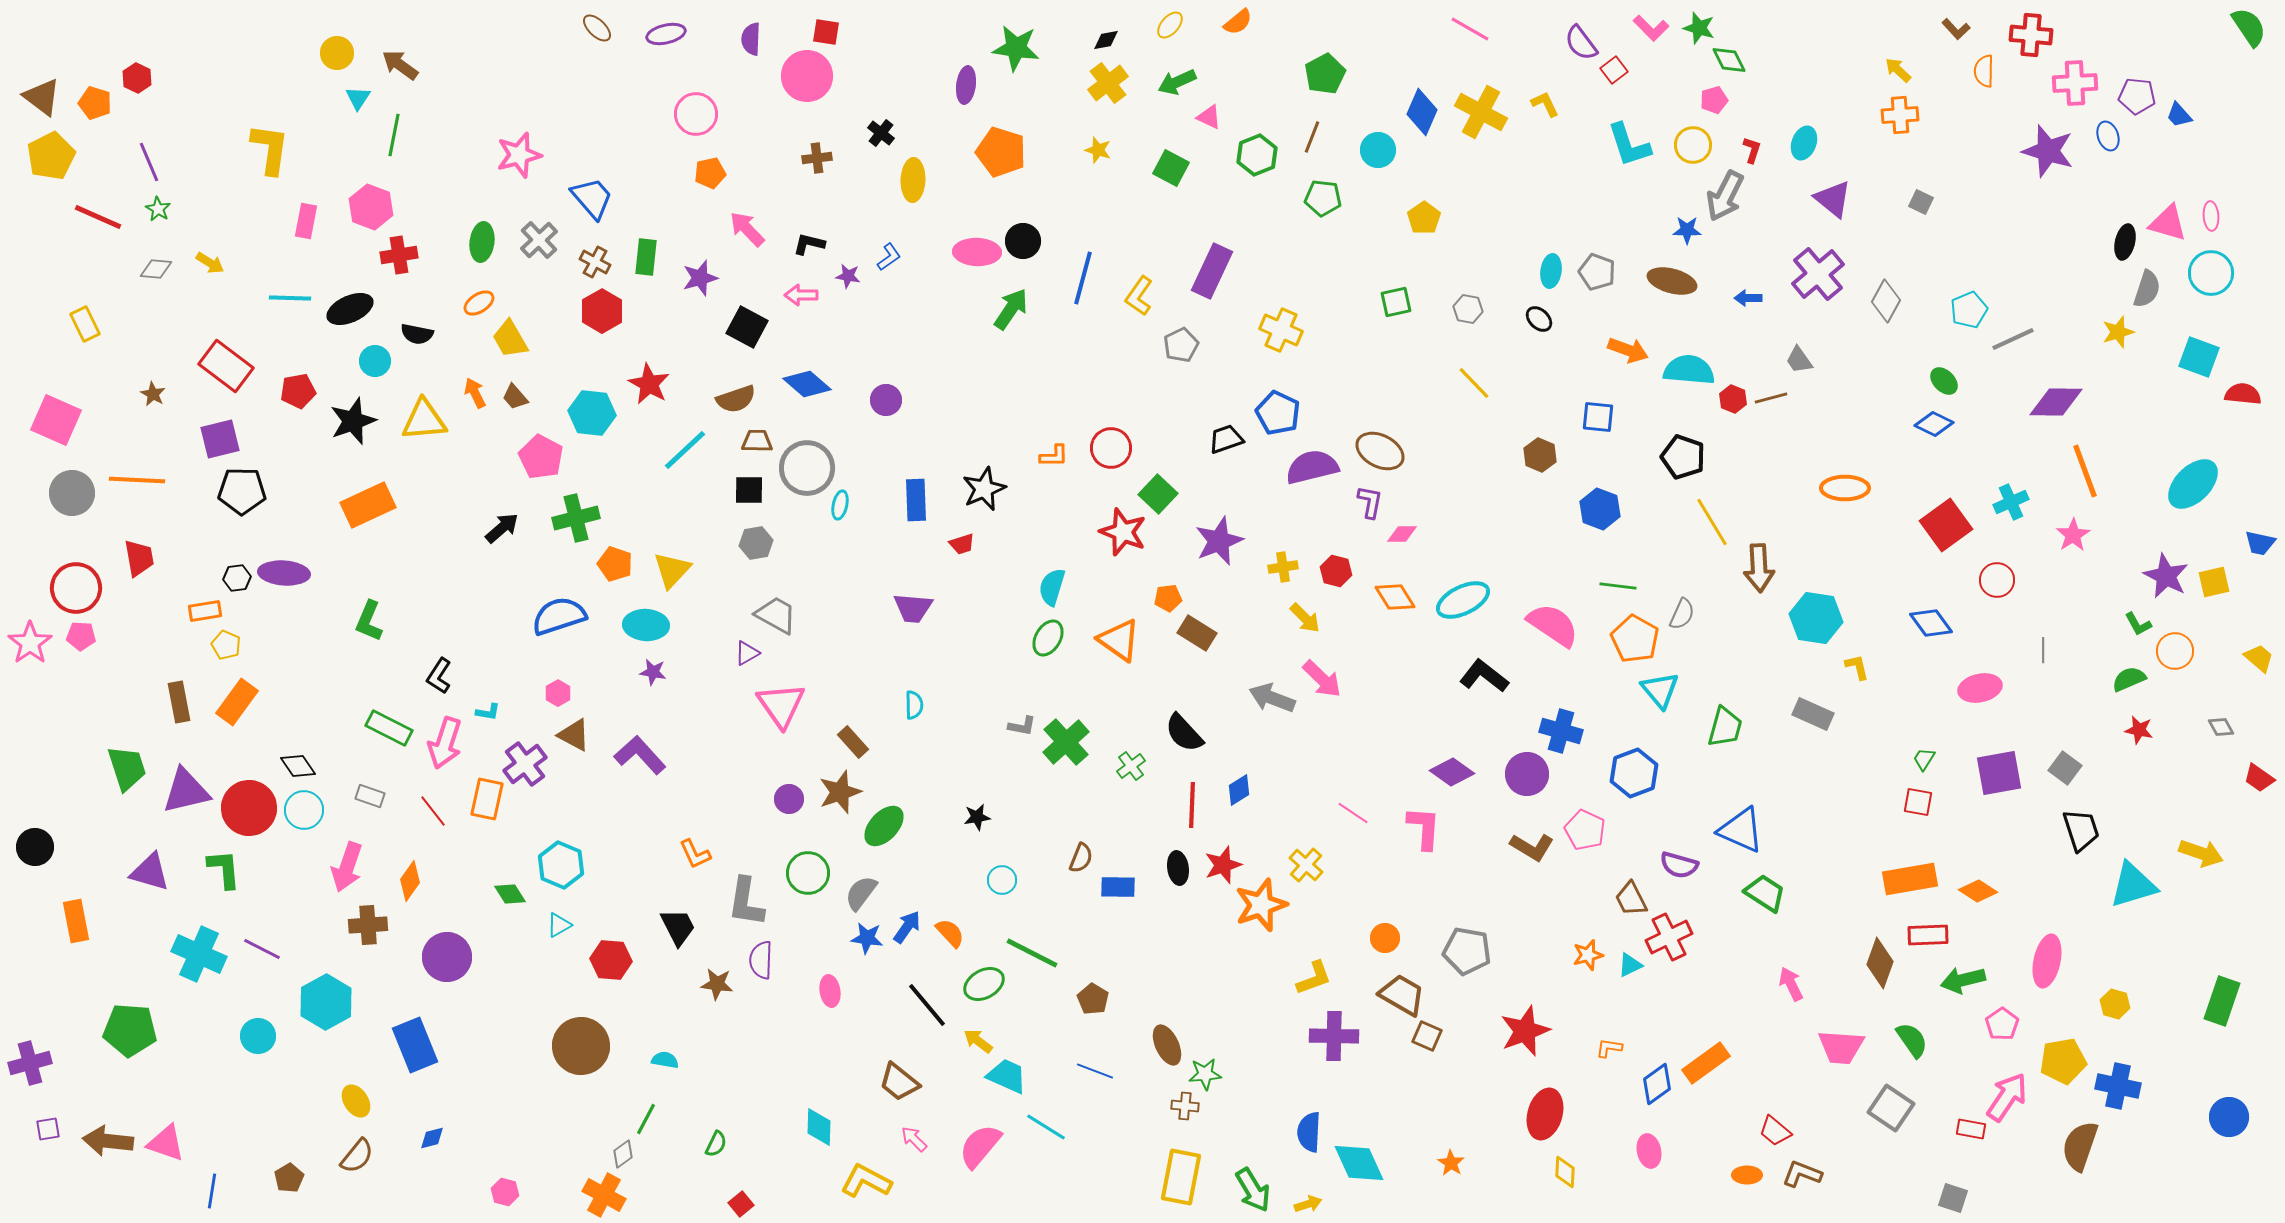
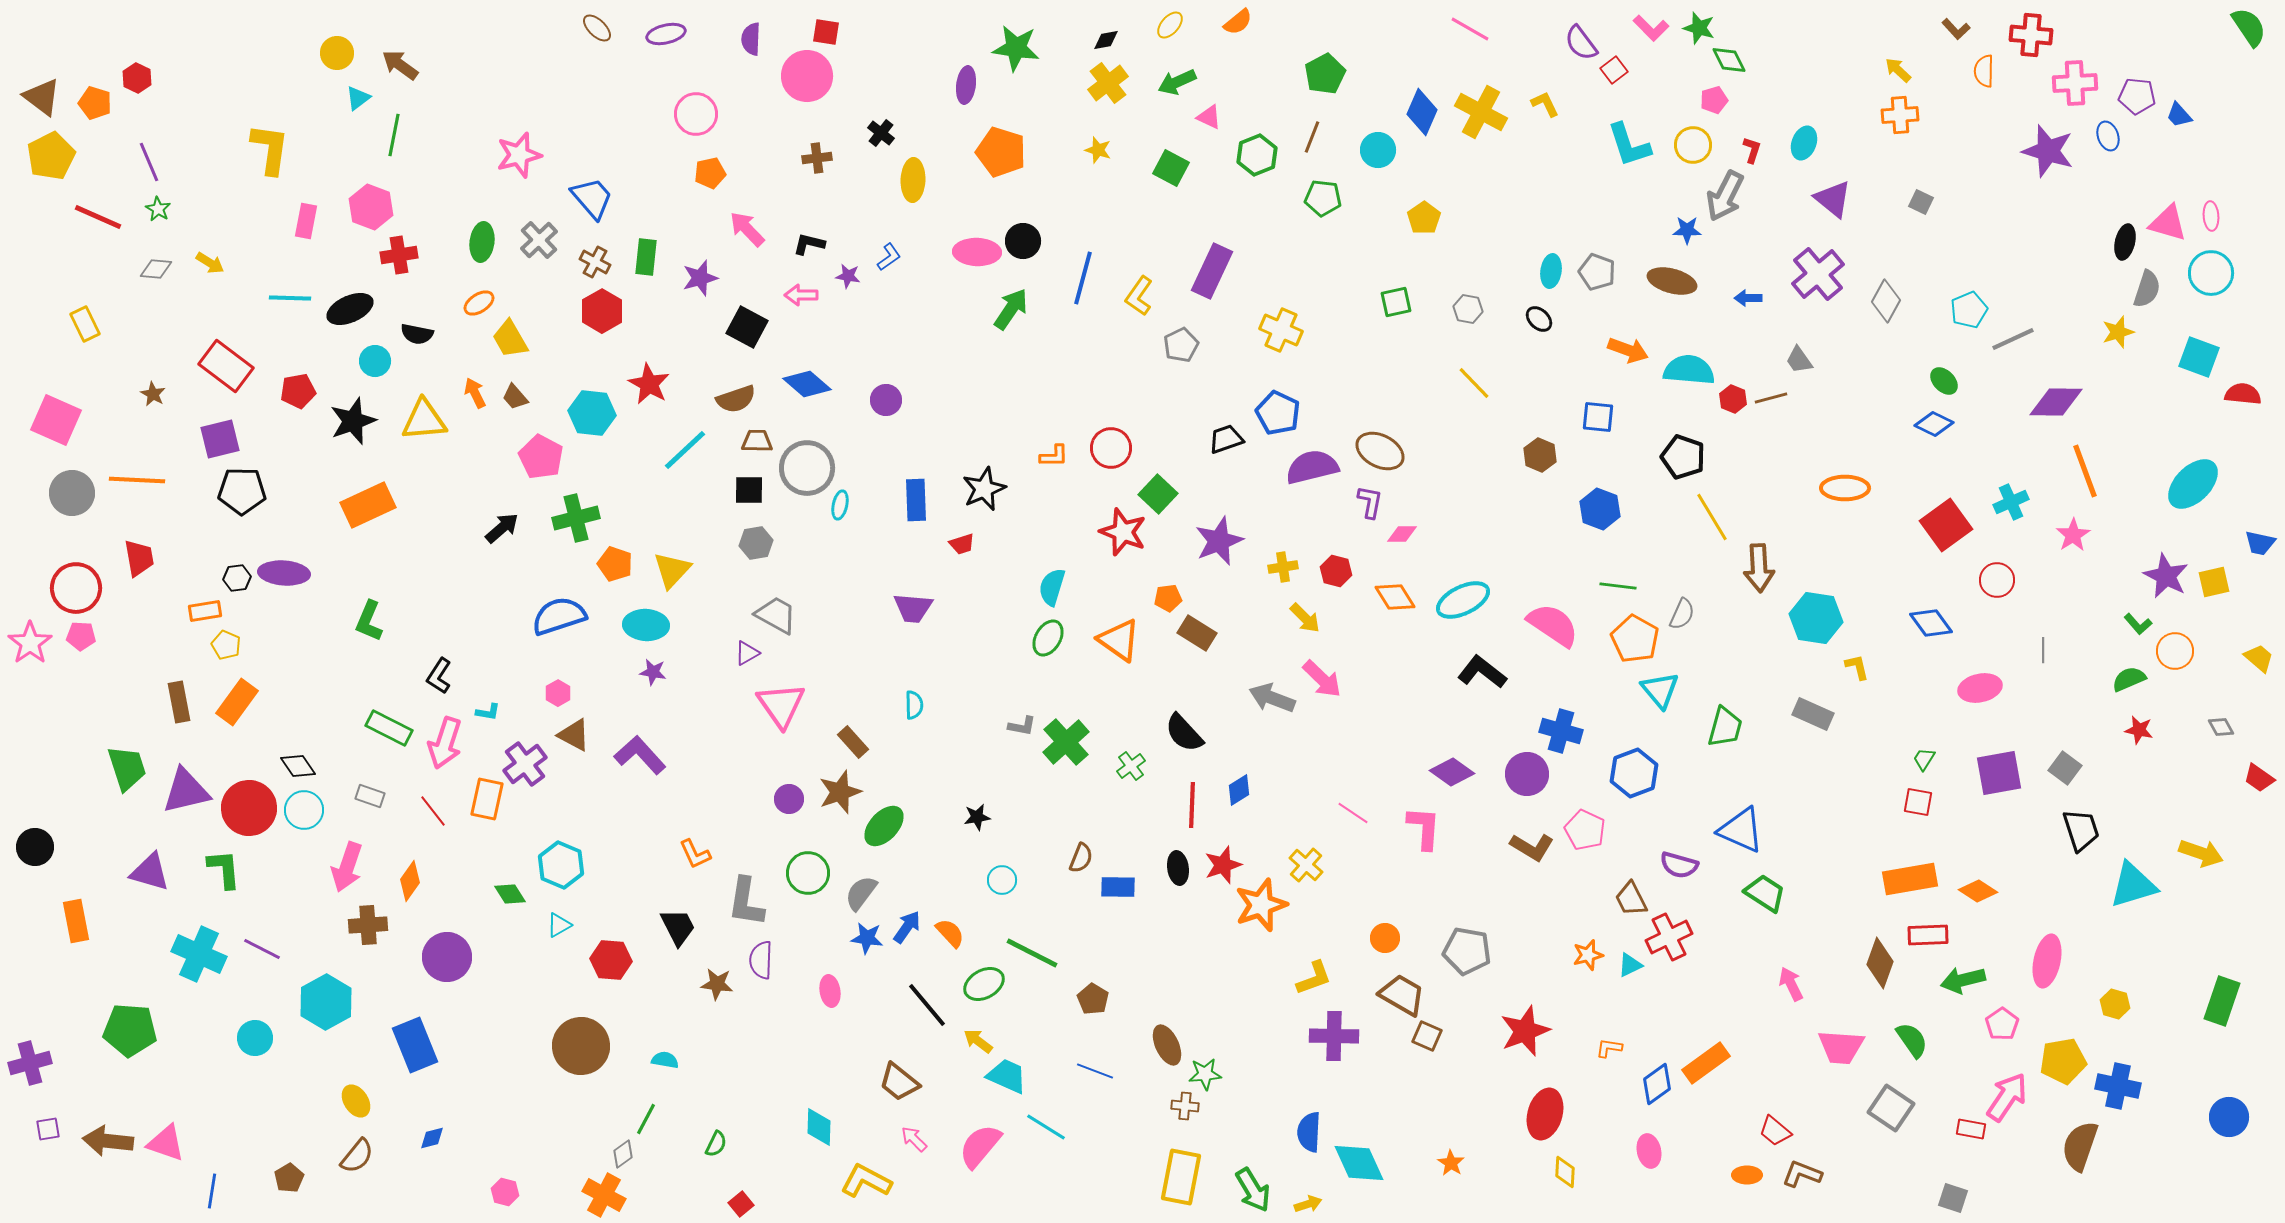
cyan triangle at (358, 98): rotated 20 degrees clockwise
yellow line at (1712, 522): moved 5 px up
green L-shape at (2138, 624): rotated 12 degrees counterclockwise
black L-shape at (1484, 676): moved 2 px left, 4 px up
cyan circle at (258, 1036): moved 3 px left, 2 px down
